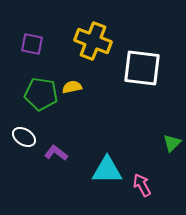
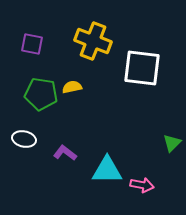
white ellipse: moved 2 px down; rotated 20 degrees counterclockwise
purple L-shape: moved 9 px right
pink arrow: rotated 130 degrees clockwise
